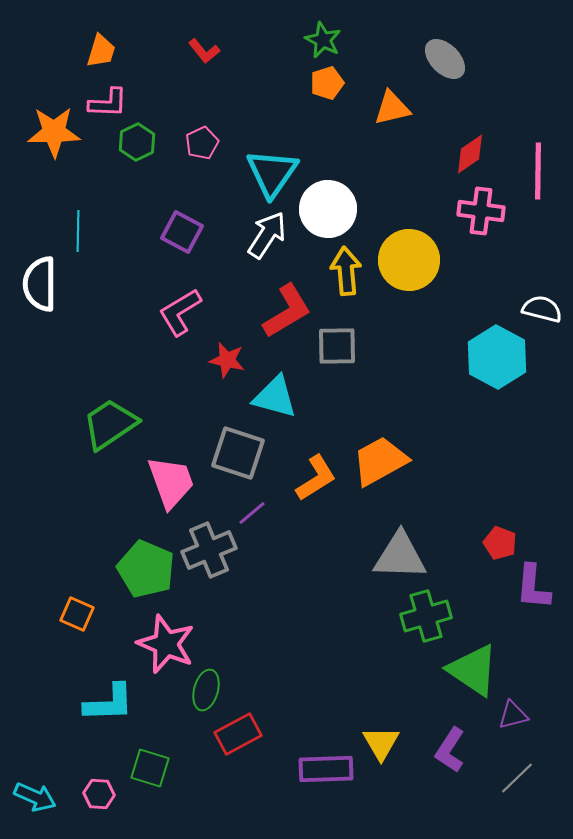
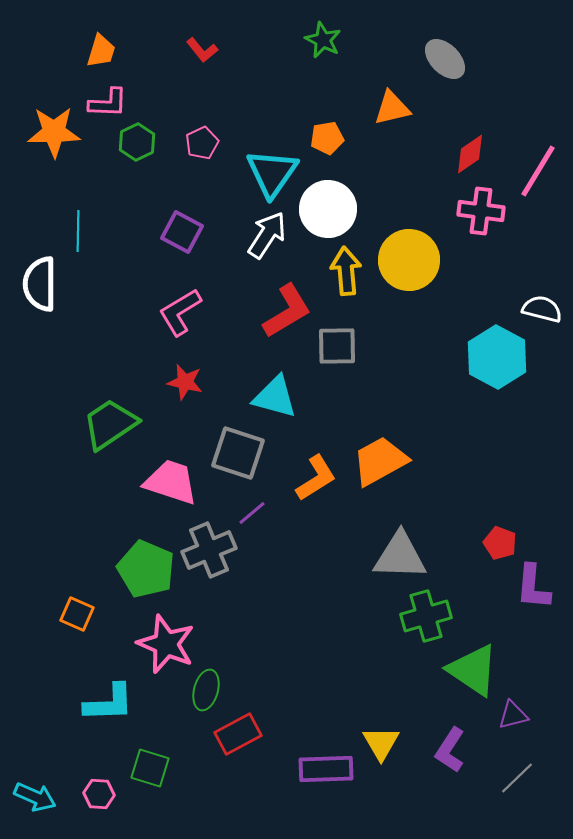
red L-shape at (204, 51): moved 2 px left, 1 px up
orange pentagon at (327, 83): moved 55 px down; rotated 8 degrees clockwise
pink line at (538, 171): rotated 30 degrees clockwise
red star at (227, 360): moved 42 px left, 22 px down
pink trapezoid at (171, 482): rotated 52 degrees counterclockwise
